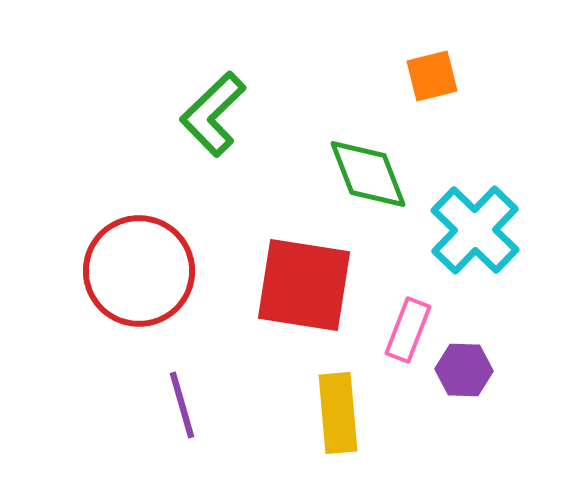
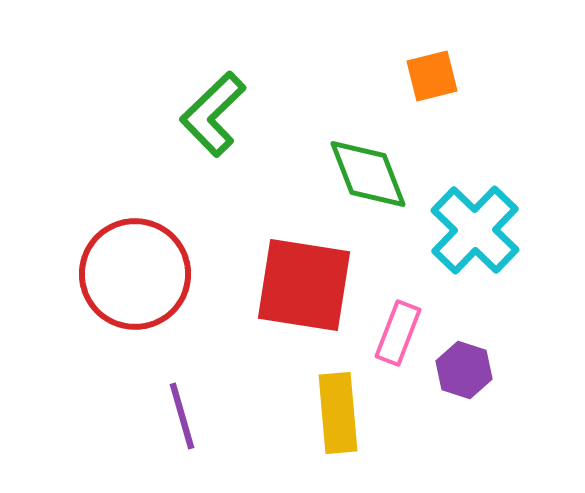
red circle: moved 4 px left, 3 px down
pink rectangle: moved 10 px left, 3 px down
purple hexagon: rotated 16 degrees clockwise
purple line: moved 11 px down
